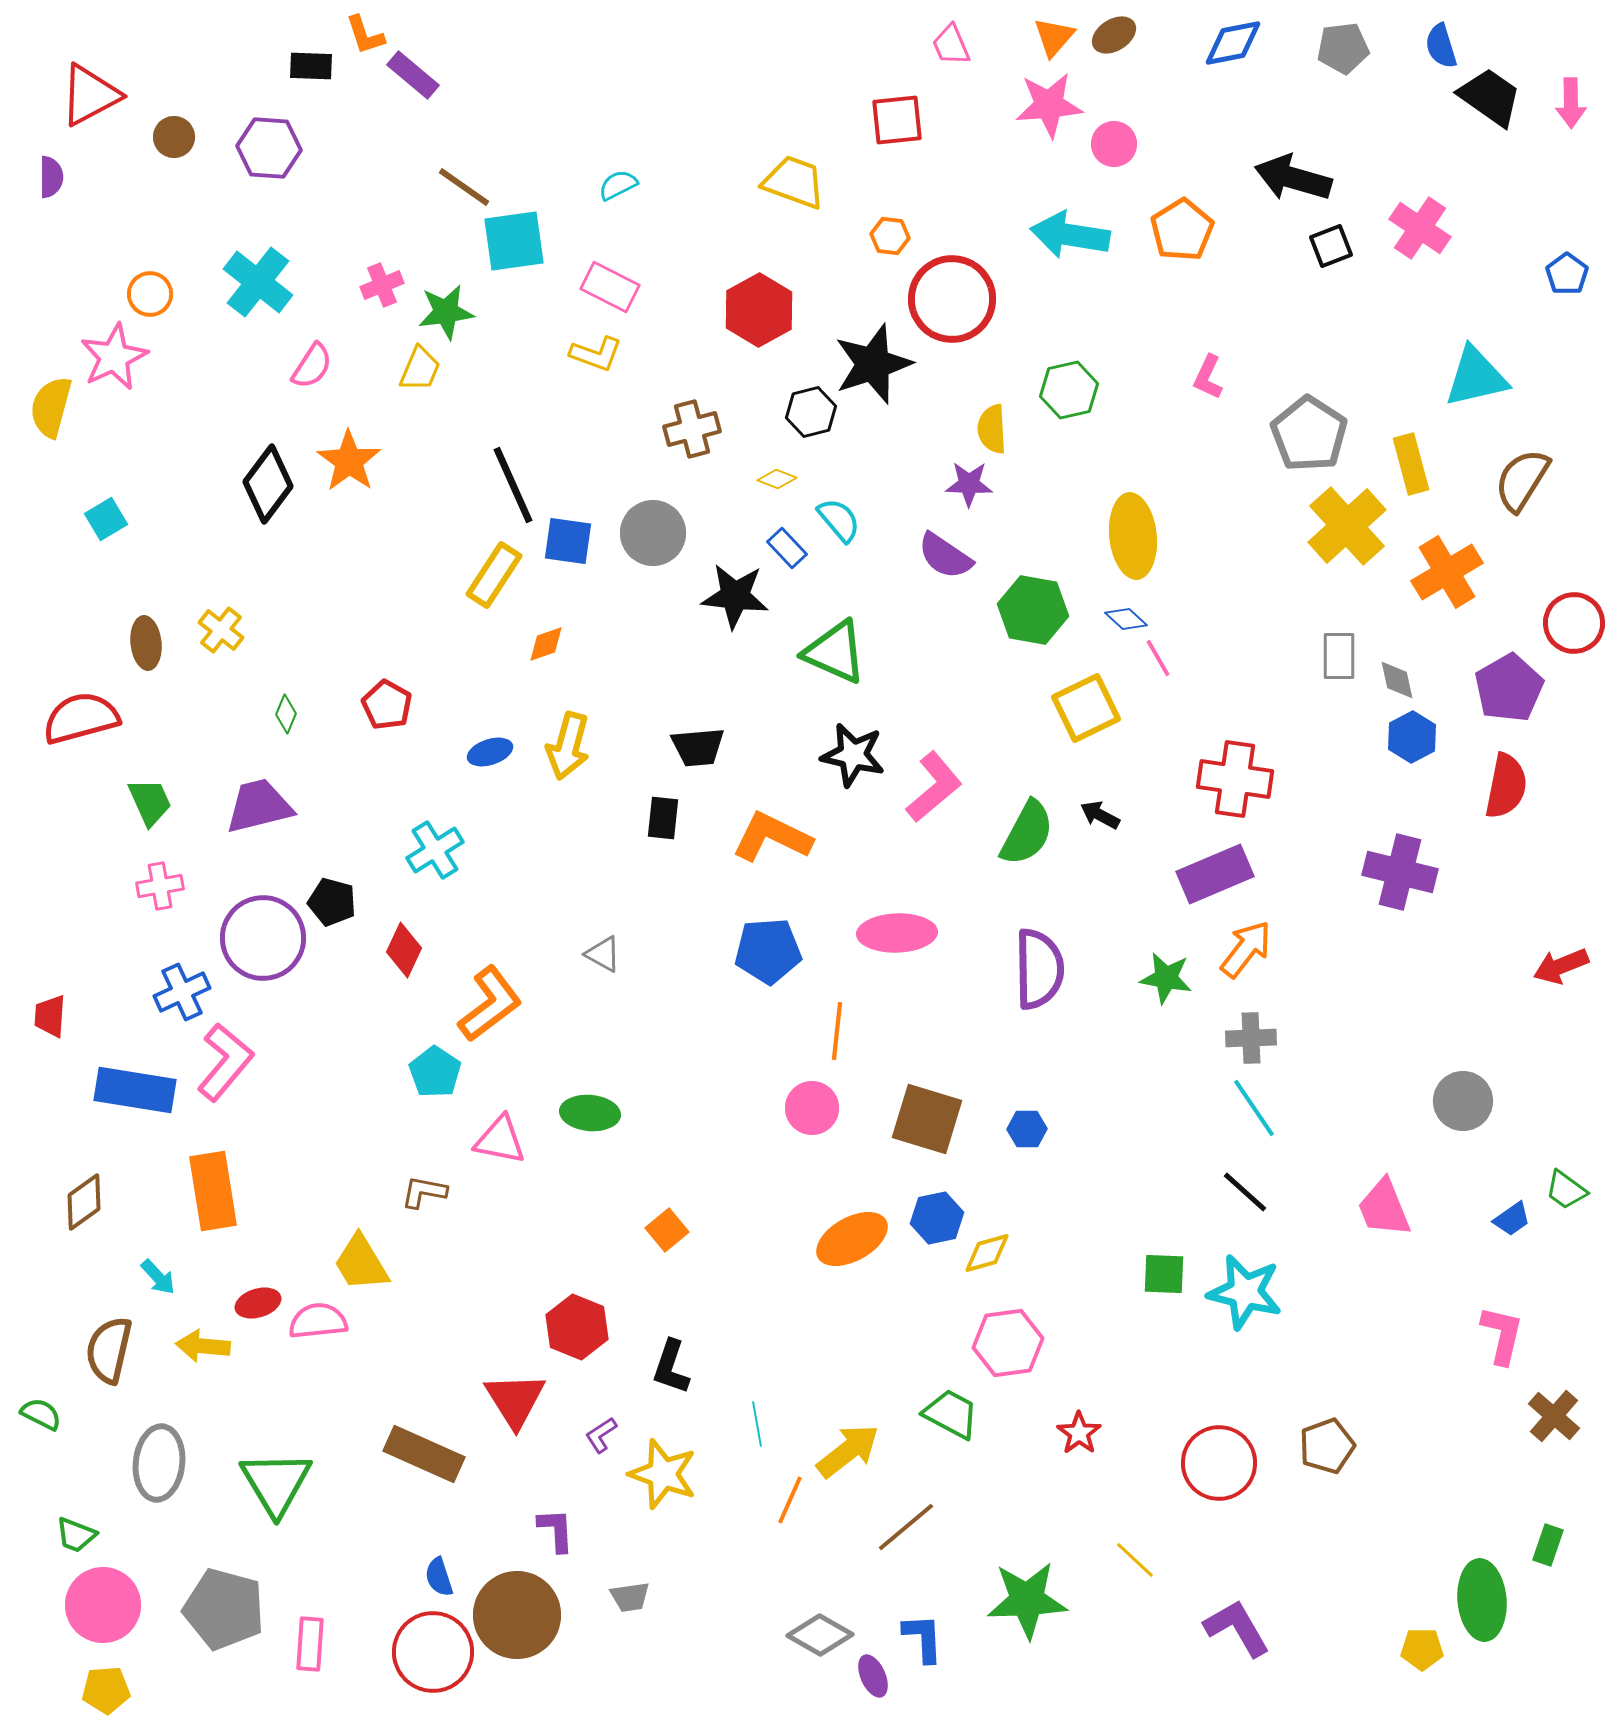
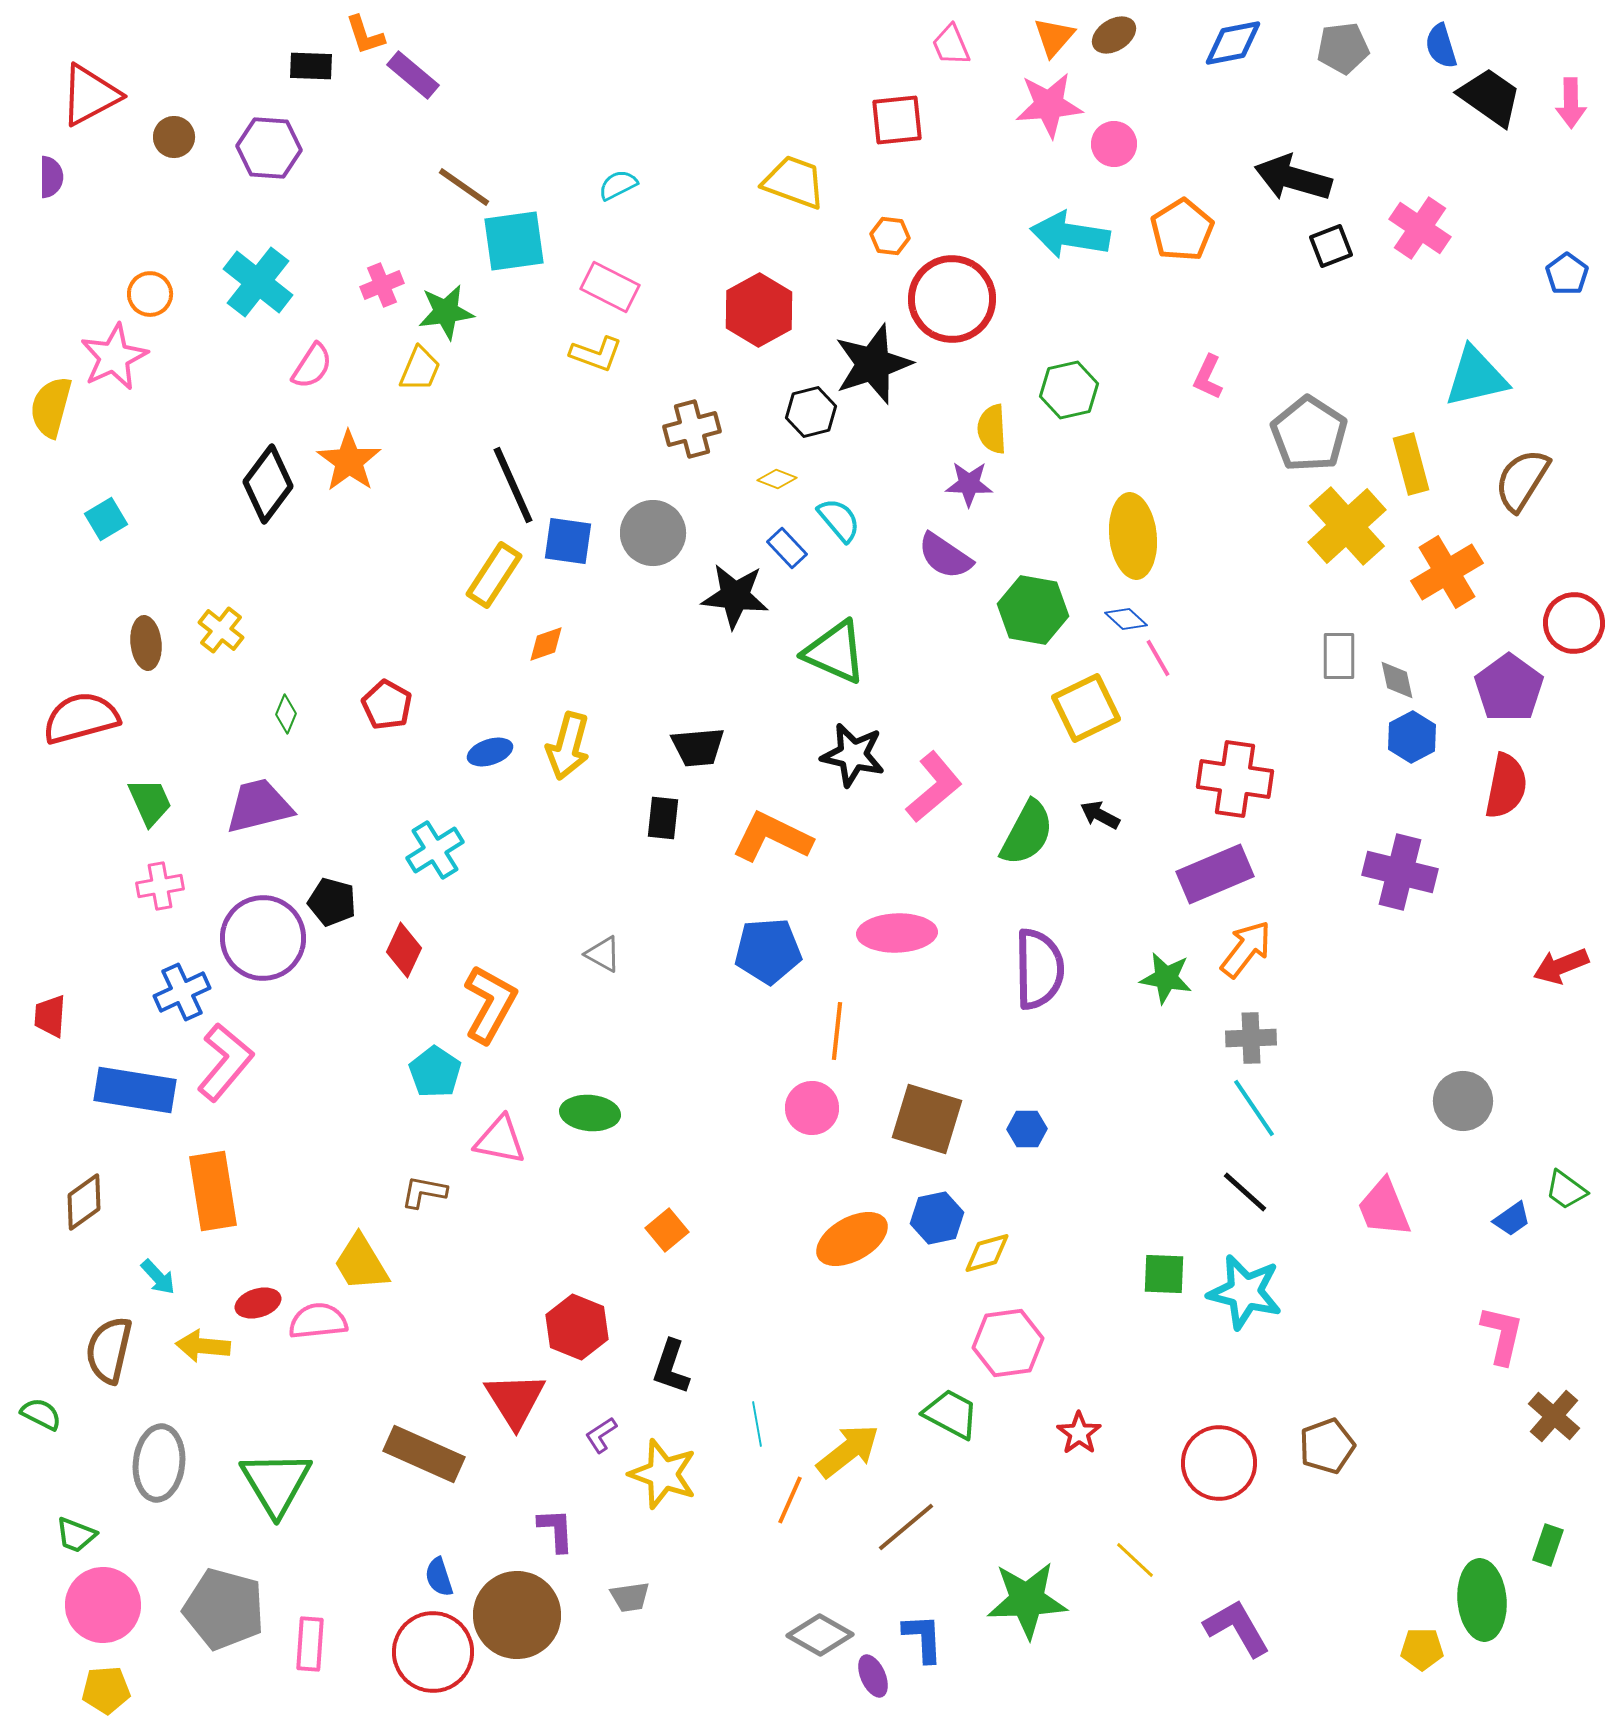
purple pentagon at (1509, 688): rotated 6 degrees counterclockwise
orange L-shape at (490, 1004): rotated 24 degrees counterclockwise
